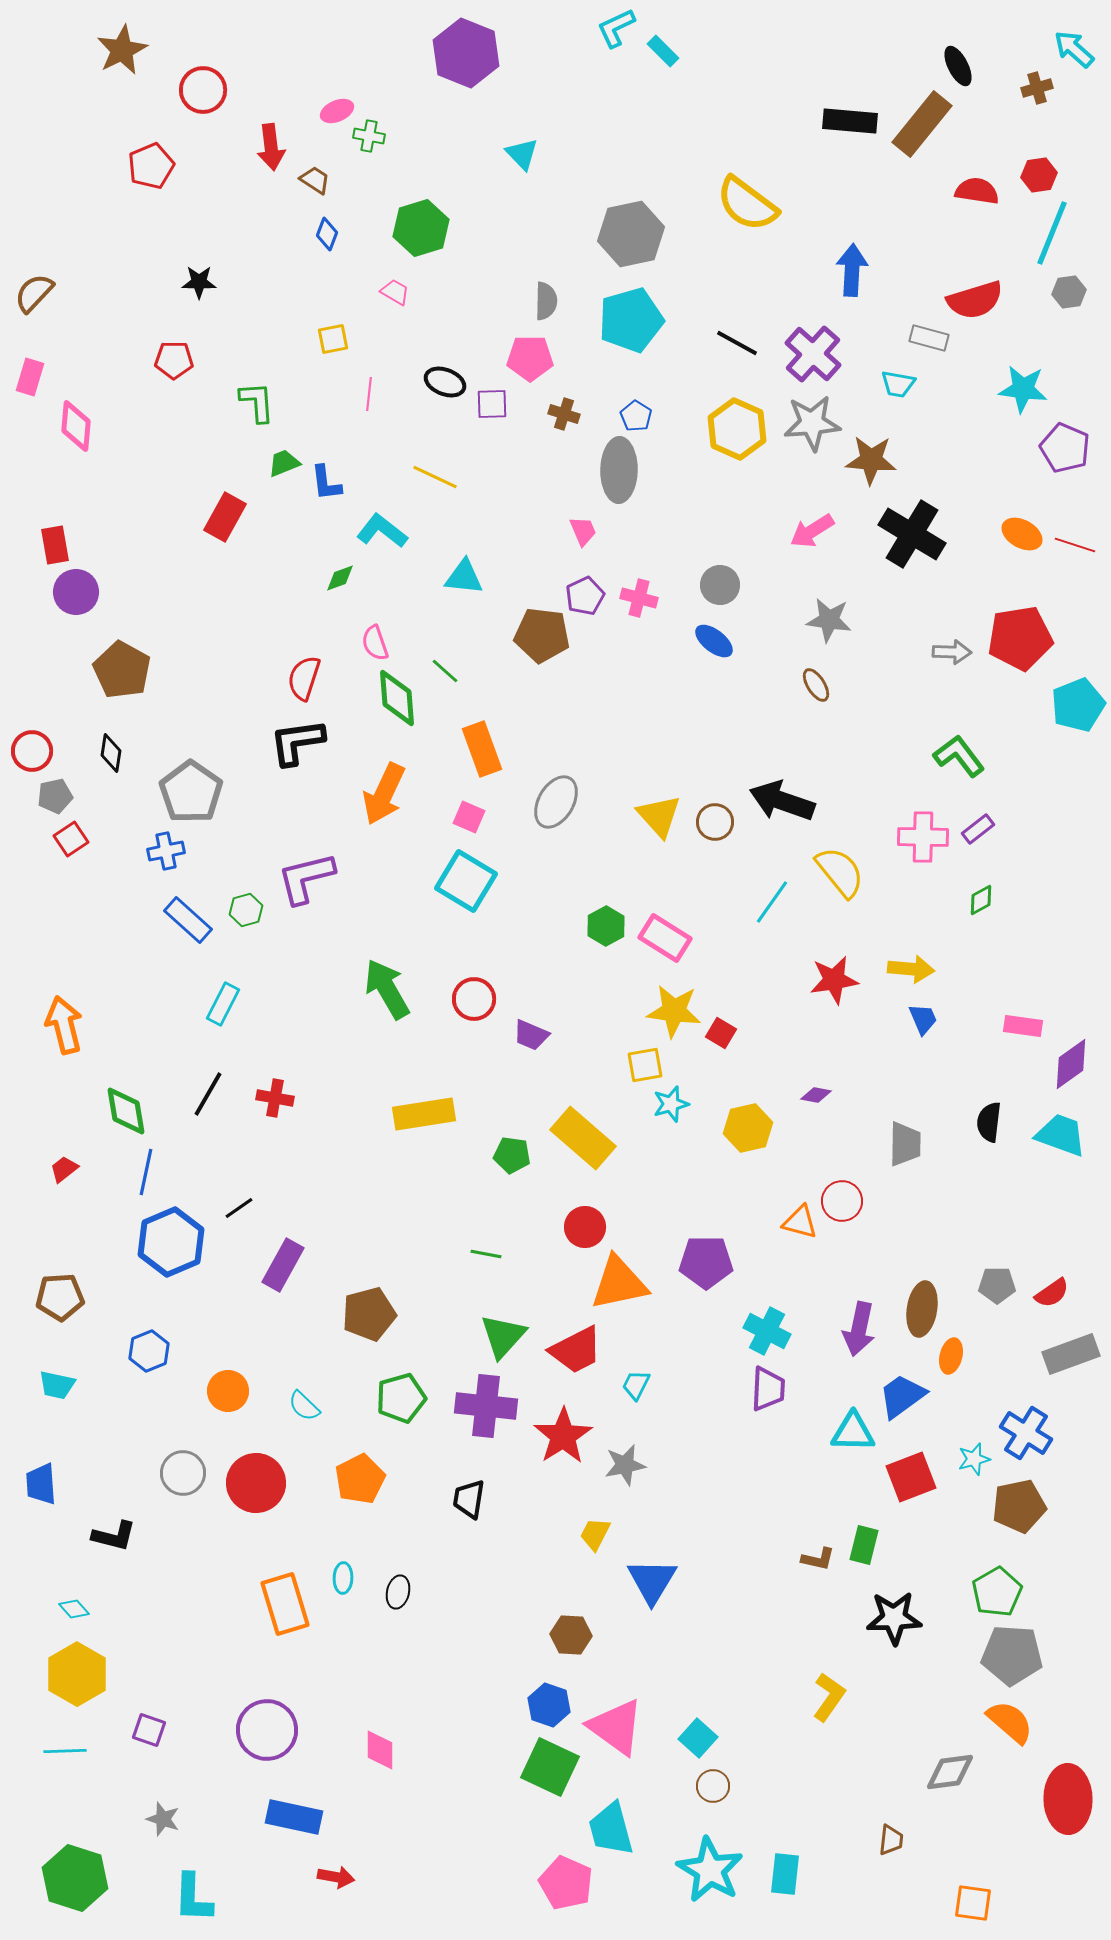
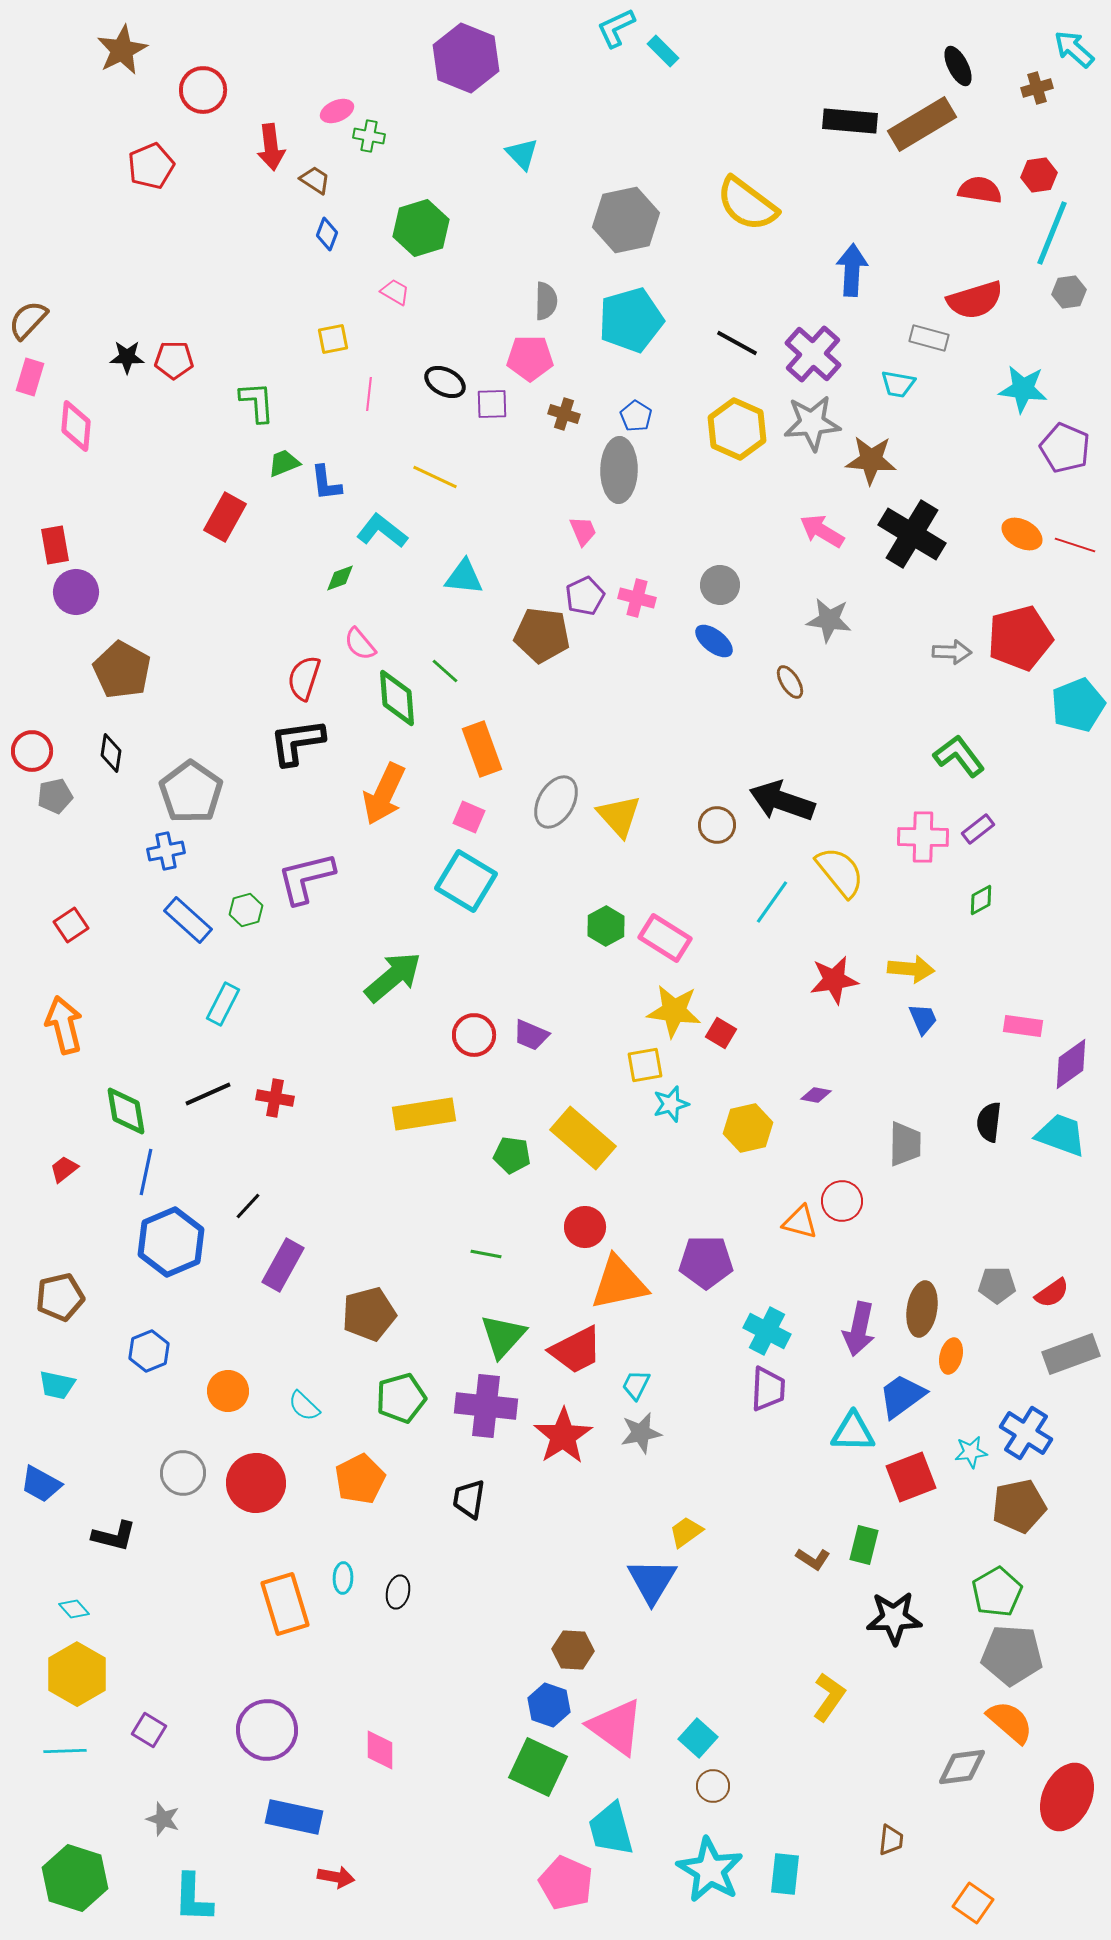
purple hexagon at (466, 53): moved 5 px down
brown rectangle at (922, 124): rotated 20 degrees clockwise
red semicircle at (977, 191): moved 3 px right, 1 px up
gray hexagon at (631, 234): moved 5 px left, 14 px up
black star at (199, 282): moved 72 px left, 75 px down
brown semicircle at (34, 293): moved 6 px left, 27 px down
black ellipse at (445, 382): rotated 6 degrees clockwise
pink arrow at (812, 531): moved 10 px right; rotated 63 degrees clockwise
pink cross at (639, 598): moved 2 px left
red pentagon at (1020, 638): rotated 6 degrees counterclockwise
pink semicircle at (375, 643): moved 15 px left, 1 px down; rotated 21 degrees counterclockwise
brown ellipse at (816, 685): moved 26 px left, 3 px up
yellow triangle at (659, 816): moved 40 px left
brown circle at (715, 822): moved 2 px right, 3 px down
red square at (71, 839): moved 86 px down
green arrow at (387, 989): moved 6 px right, 12 px up; rotated 80 degrees clockwise
red circle at (474, 999): moved 36 px down
black line at (208, 1094): rotated 36 degrees clockwise
black line at (239, 1208): moved 9 px right, 2 px up; rotated 12 degrees counterclockwise
brown pentagon at (60, 1297): rotated 9 degrees counterclockwise
cyan star at (974, 1459): moved 3 px left, 7 px up; rotated 8 degrees clockwise
gray star at (625, 1465): moved 16 px right, 32 px up
blue trapezoid at (41, 1484): rotated 57 degrees counterclockwise
yellow trapezoid at (595, 1534): moved 91 px right, 2 px up; rotated 27 degrees clockwise
brown L-shape at (818, 1559): moved 5 px left; rotated 20 degrees clockwise
brown hexagon at (571, 1635): moved 2 px right, 15 px down
purple square at (149, 1730): rotated 12 degrees clockwise
green square at (550, 1767): moved 12 px left
gray diamond at (950, 1772): moved 12 px right, 5 px up
red ellipse at (1068, 1799): moved 1 px left, 2 px up; rotated 26 degrees clockwise
orange square at (973, 1903): rotated 27 degrees clockwise
